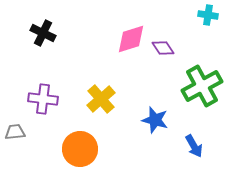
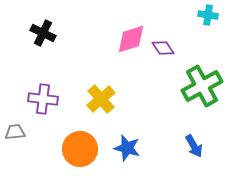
blue star: moved 28 px left, 28 px down
